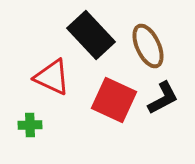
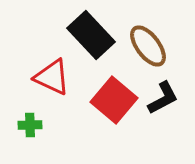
brown ellipse: rotated 12 degrees counterclockwise
red square: rotated 15 degrees clockwise
